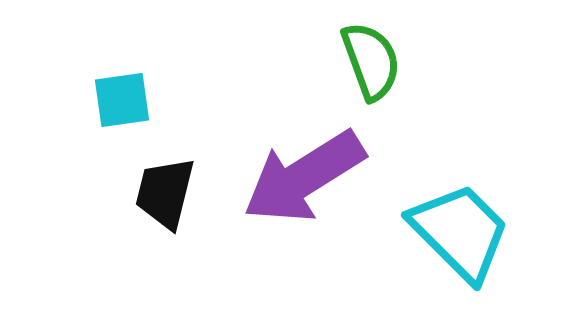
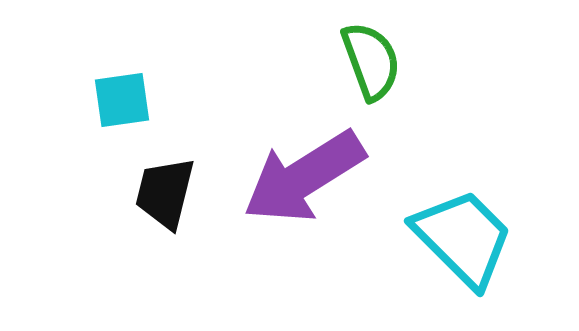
cyan trapezoid: moved 3 px right, 6 px down
